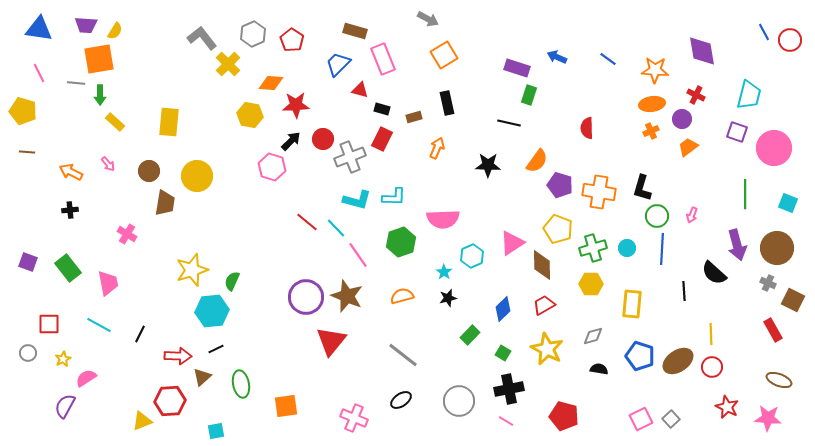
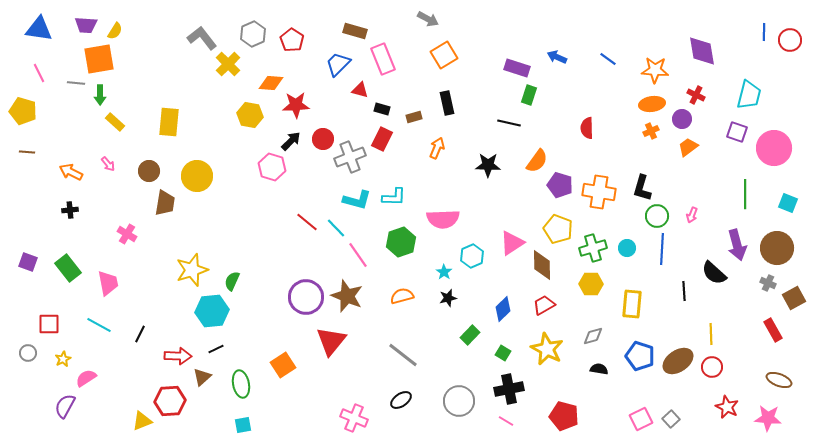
blue line at (764, 32): rotated 30 degrees clockwise
brown square at (793, 300): moved 1 px right, 2 px up; rotated 35 degrees clockwise
orange square at (286, 406): moved 3 px left, 41 px up; rotated 25 degrees counterclockwise
cyan square at (216, 431): moved 27 px right, 6 px up
